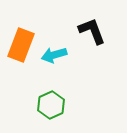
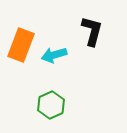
black L-shape: rotated 36 degrees clockwise
